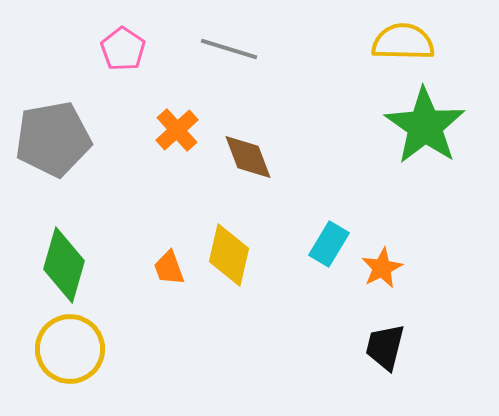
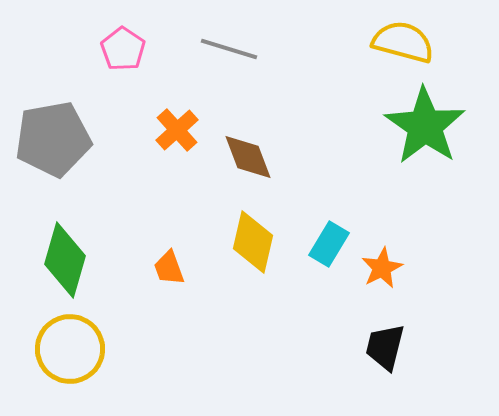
yellow semicircle: rotated 14 degrees clockwise
yellow diamond: moved 24 px right, 13 px up
green diamond: moved 1 px right, 5 px up
